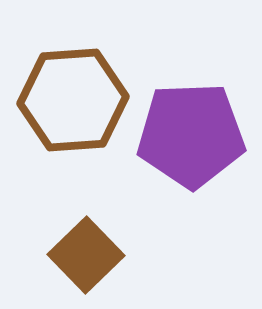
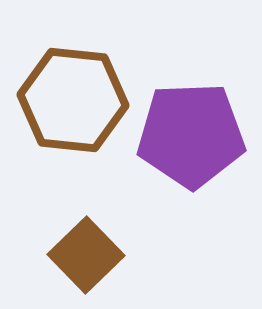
brown hexagon: rotated 10 degrees clockwise
